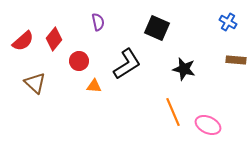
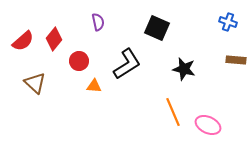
blue cross: rotated 12 degrees counterclockwise
